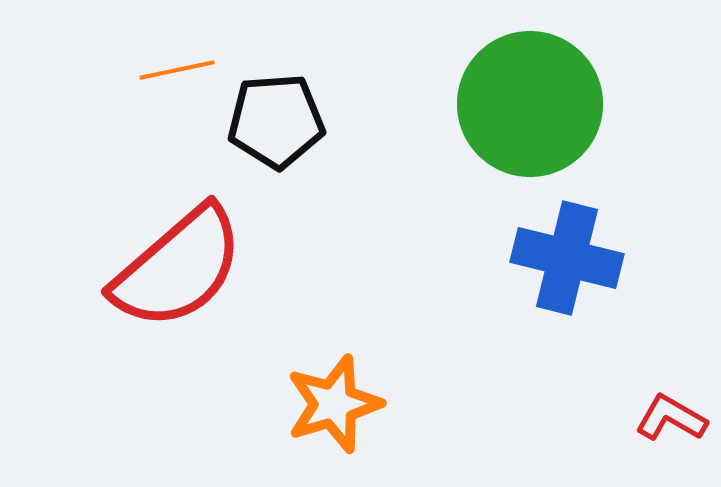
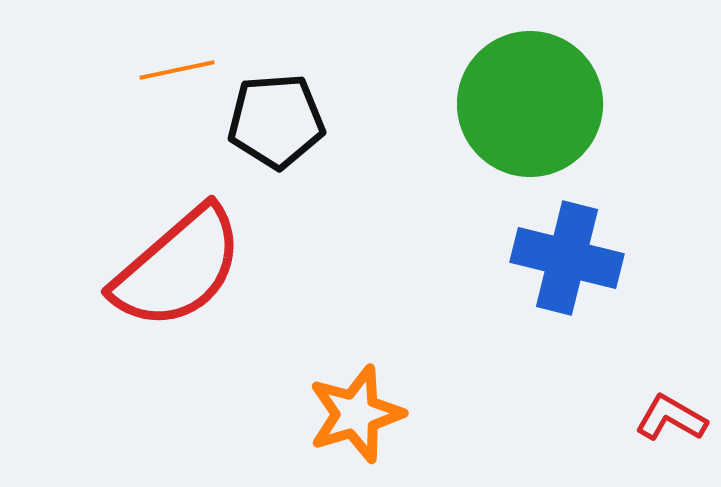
orange star: moved 22 px right, 10 px down
